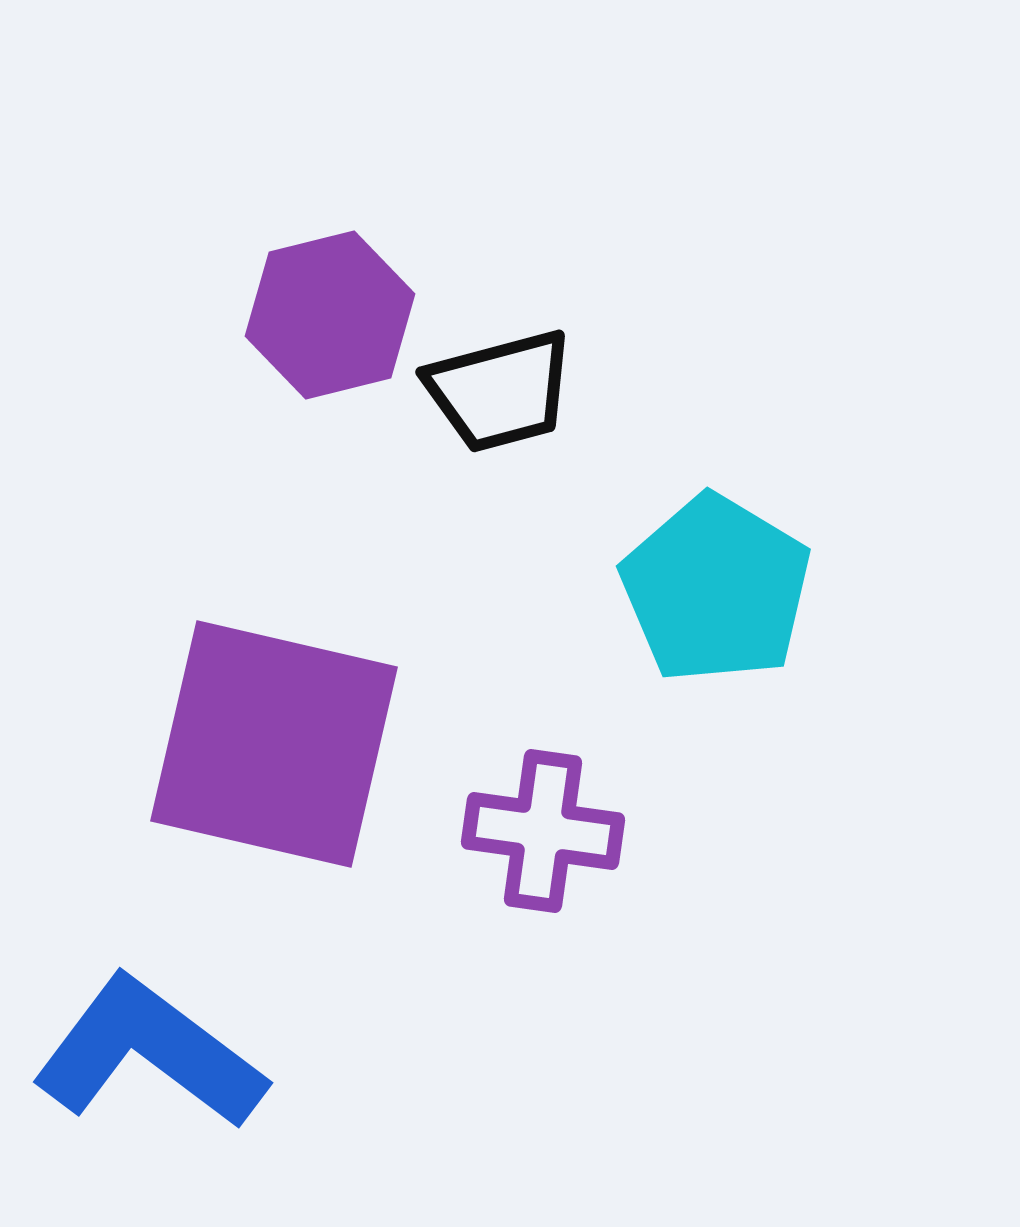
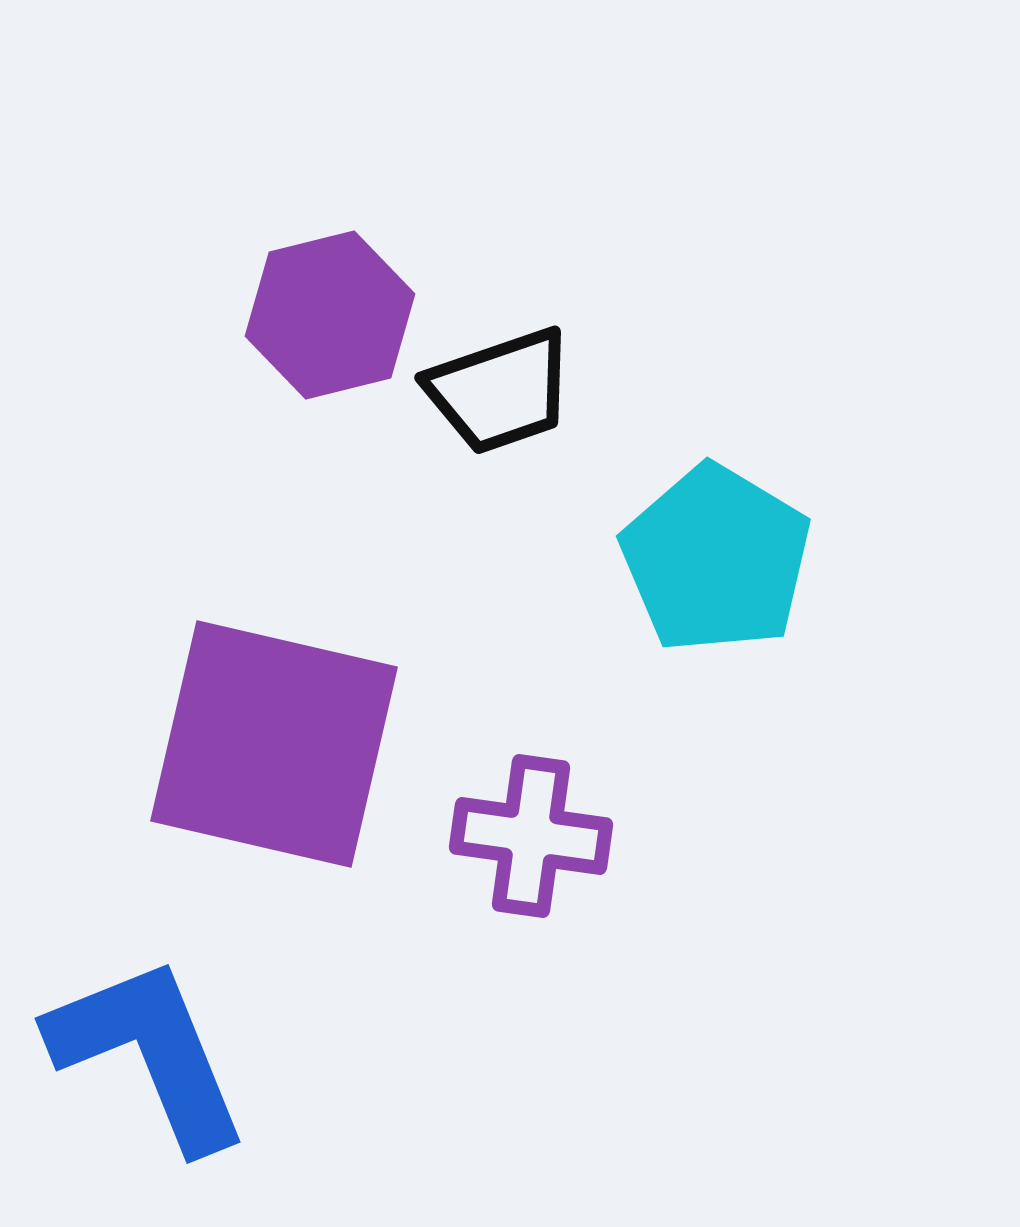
black trapezoid: rotated 4 degrees counterclockwise
cyan pentagon: moved 30 px up
purple cross: moved 12 px left, 5 px down
blue L-shape: rotated 31 degrees clockwise
